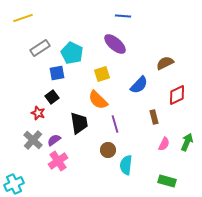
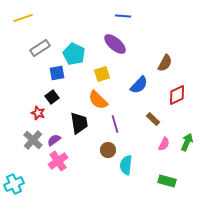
cyan pentagon: moved 2 px right, 1 px down
brown semicircle: rotated 144 degrees clockwise
brown rectangle: moved 1 px left, 2 px down; rotated 32 degrees counterclockwise
